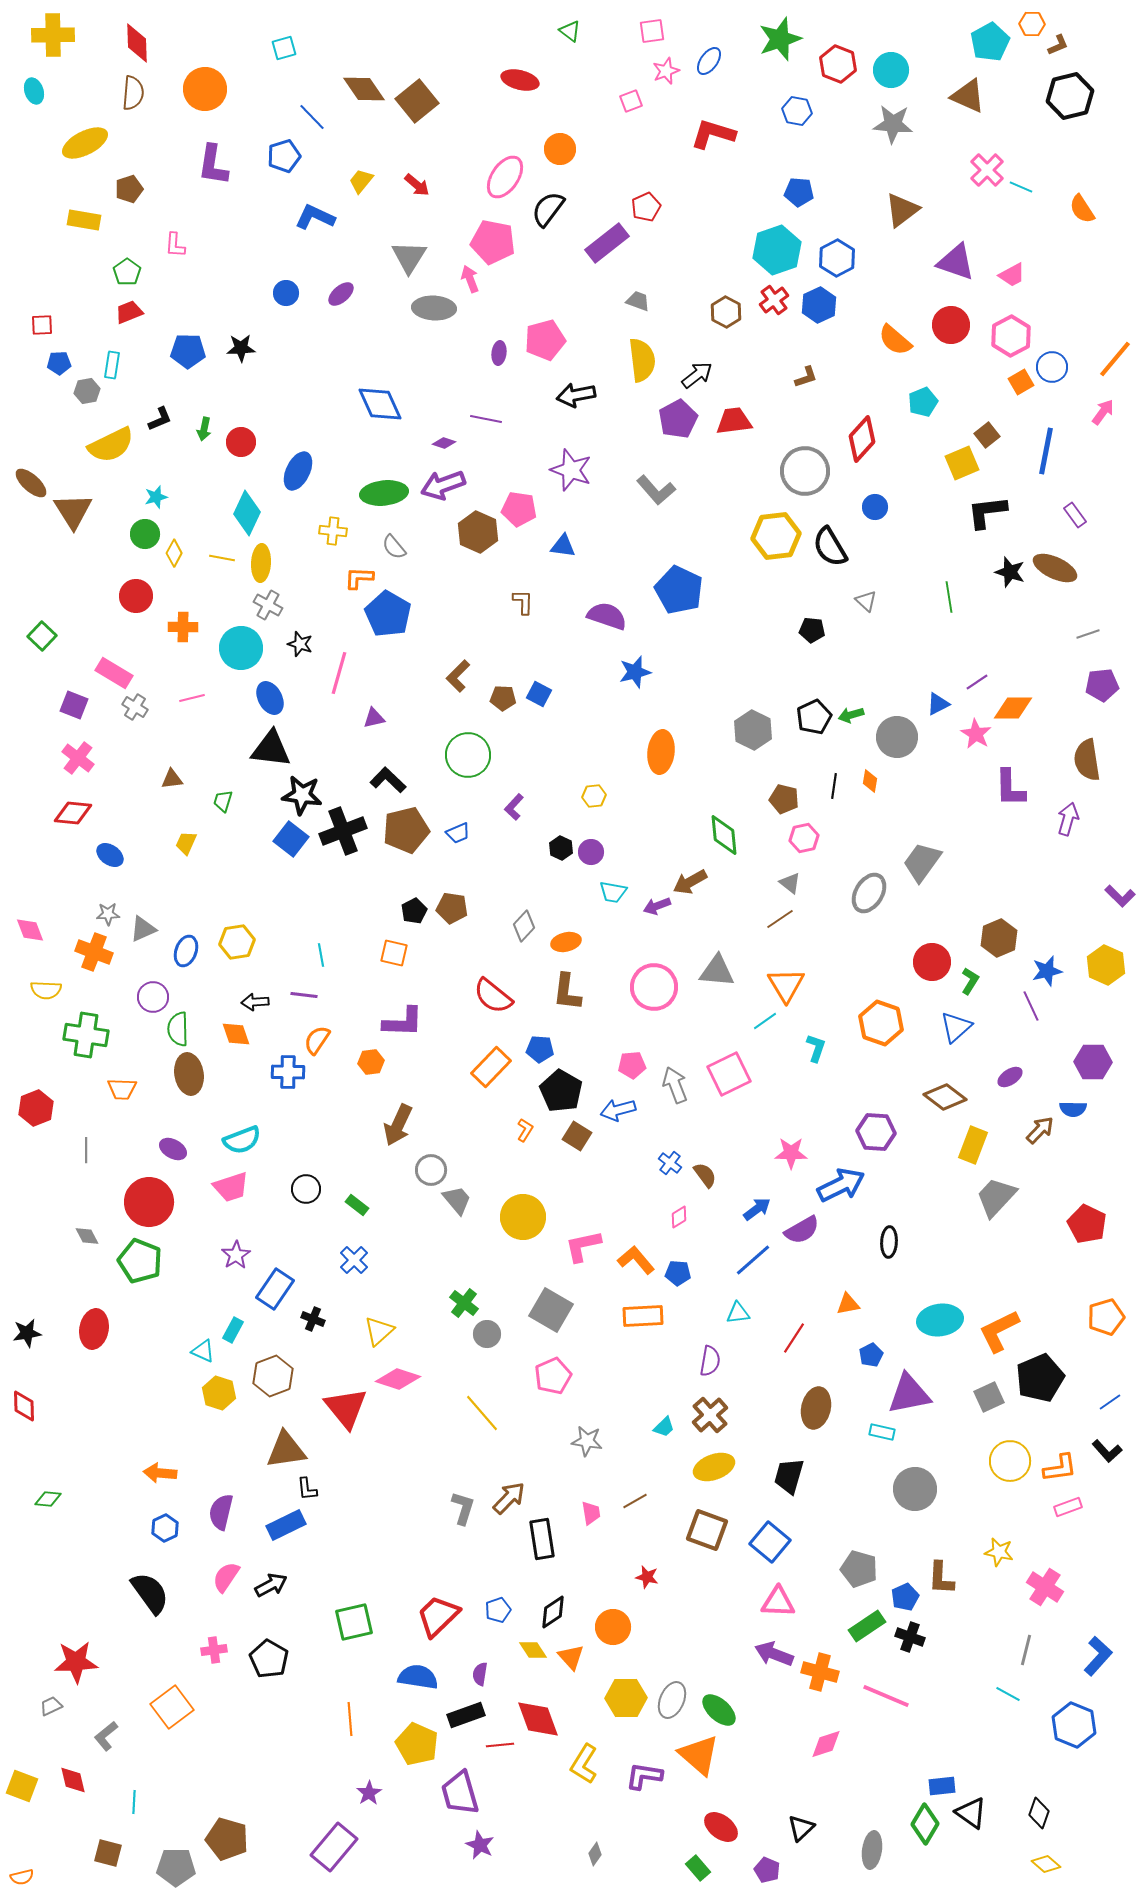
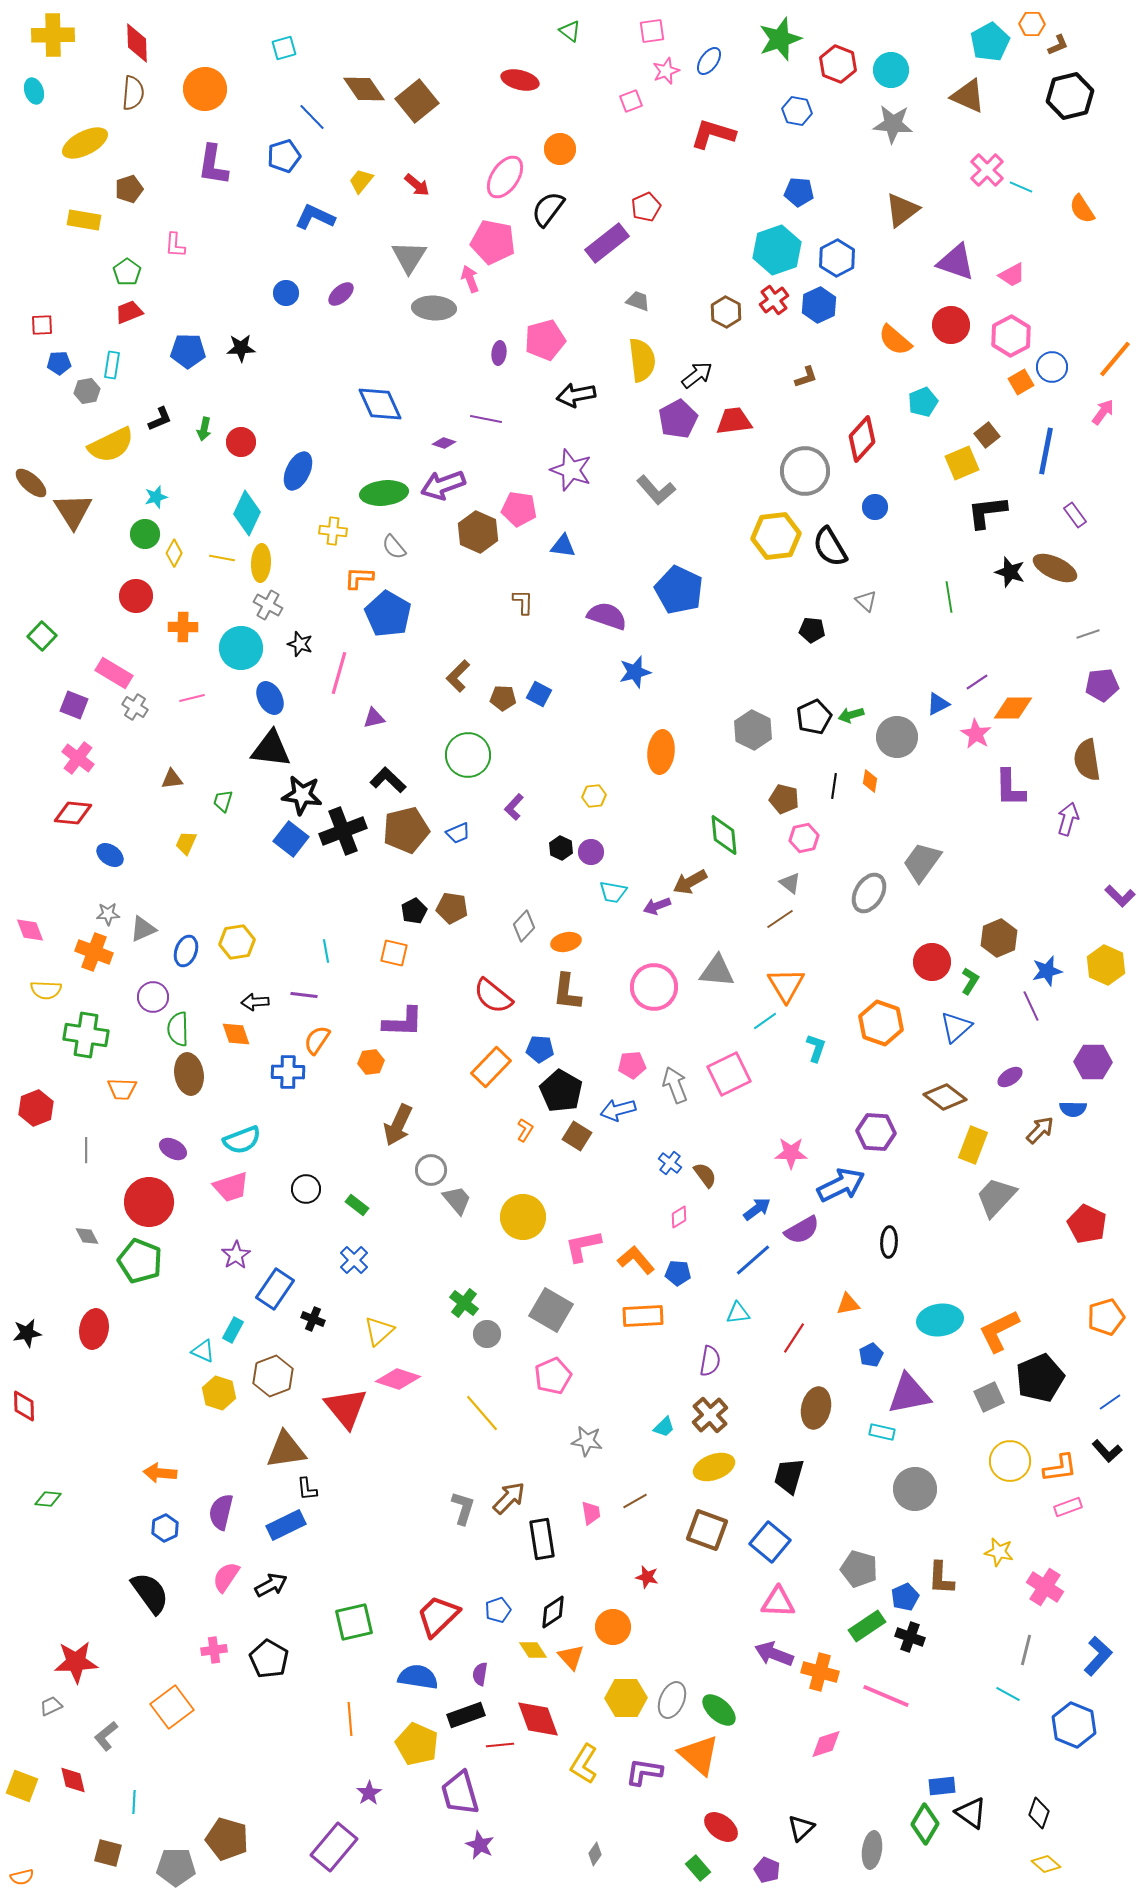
cyan line at (321, 955): moved 5 px right, 4 px up
purple L-shape at (644, 1776): moved 4 px up
